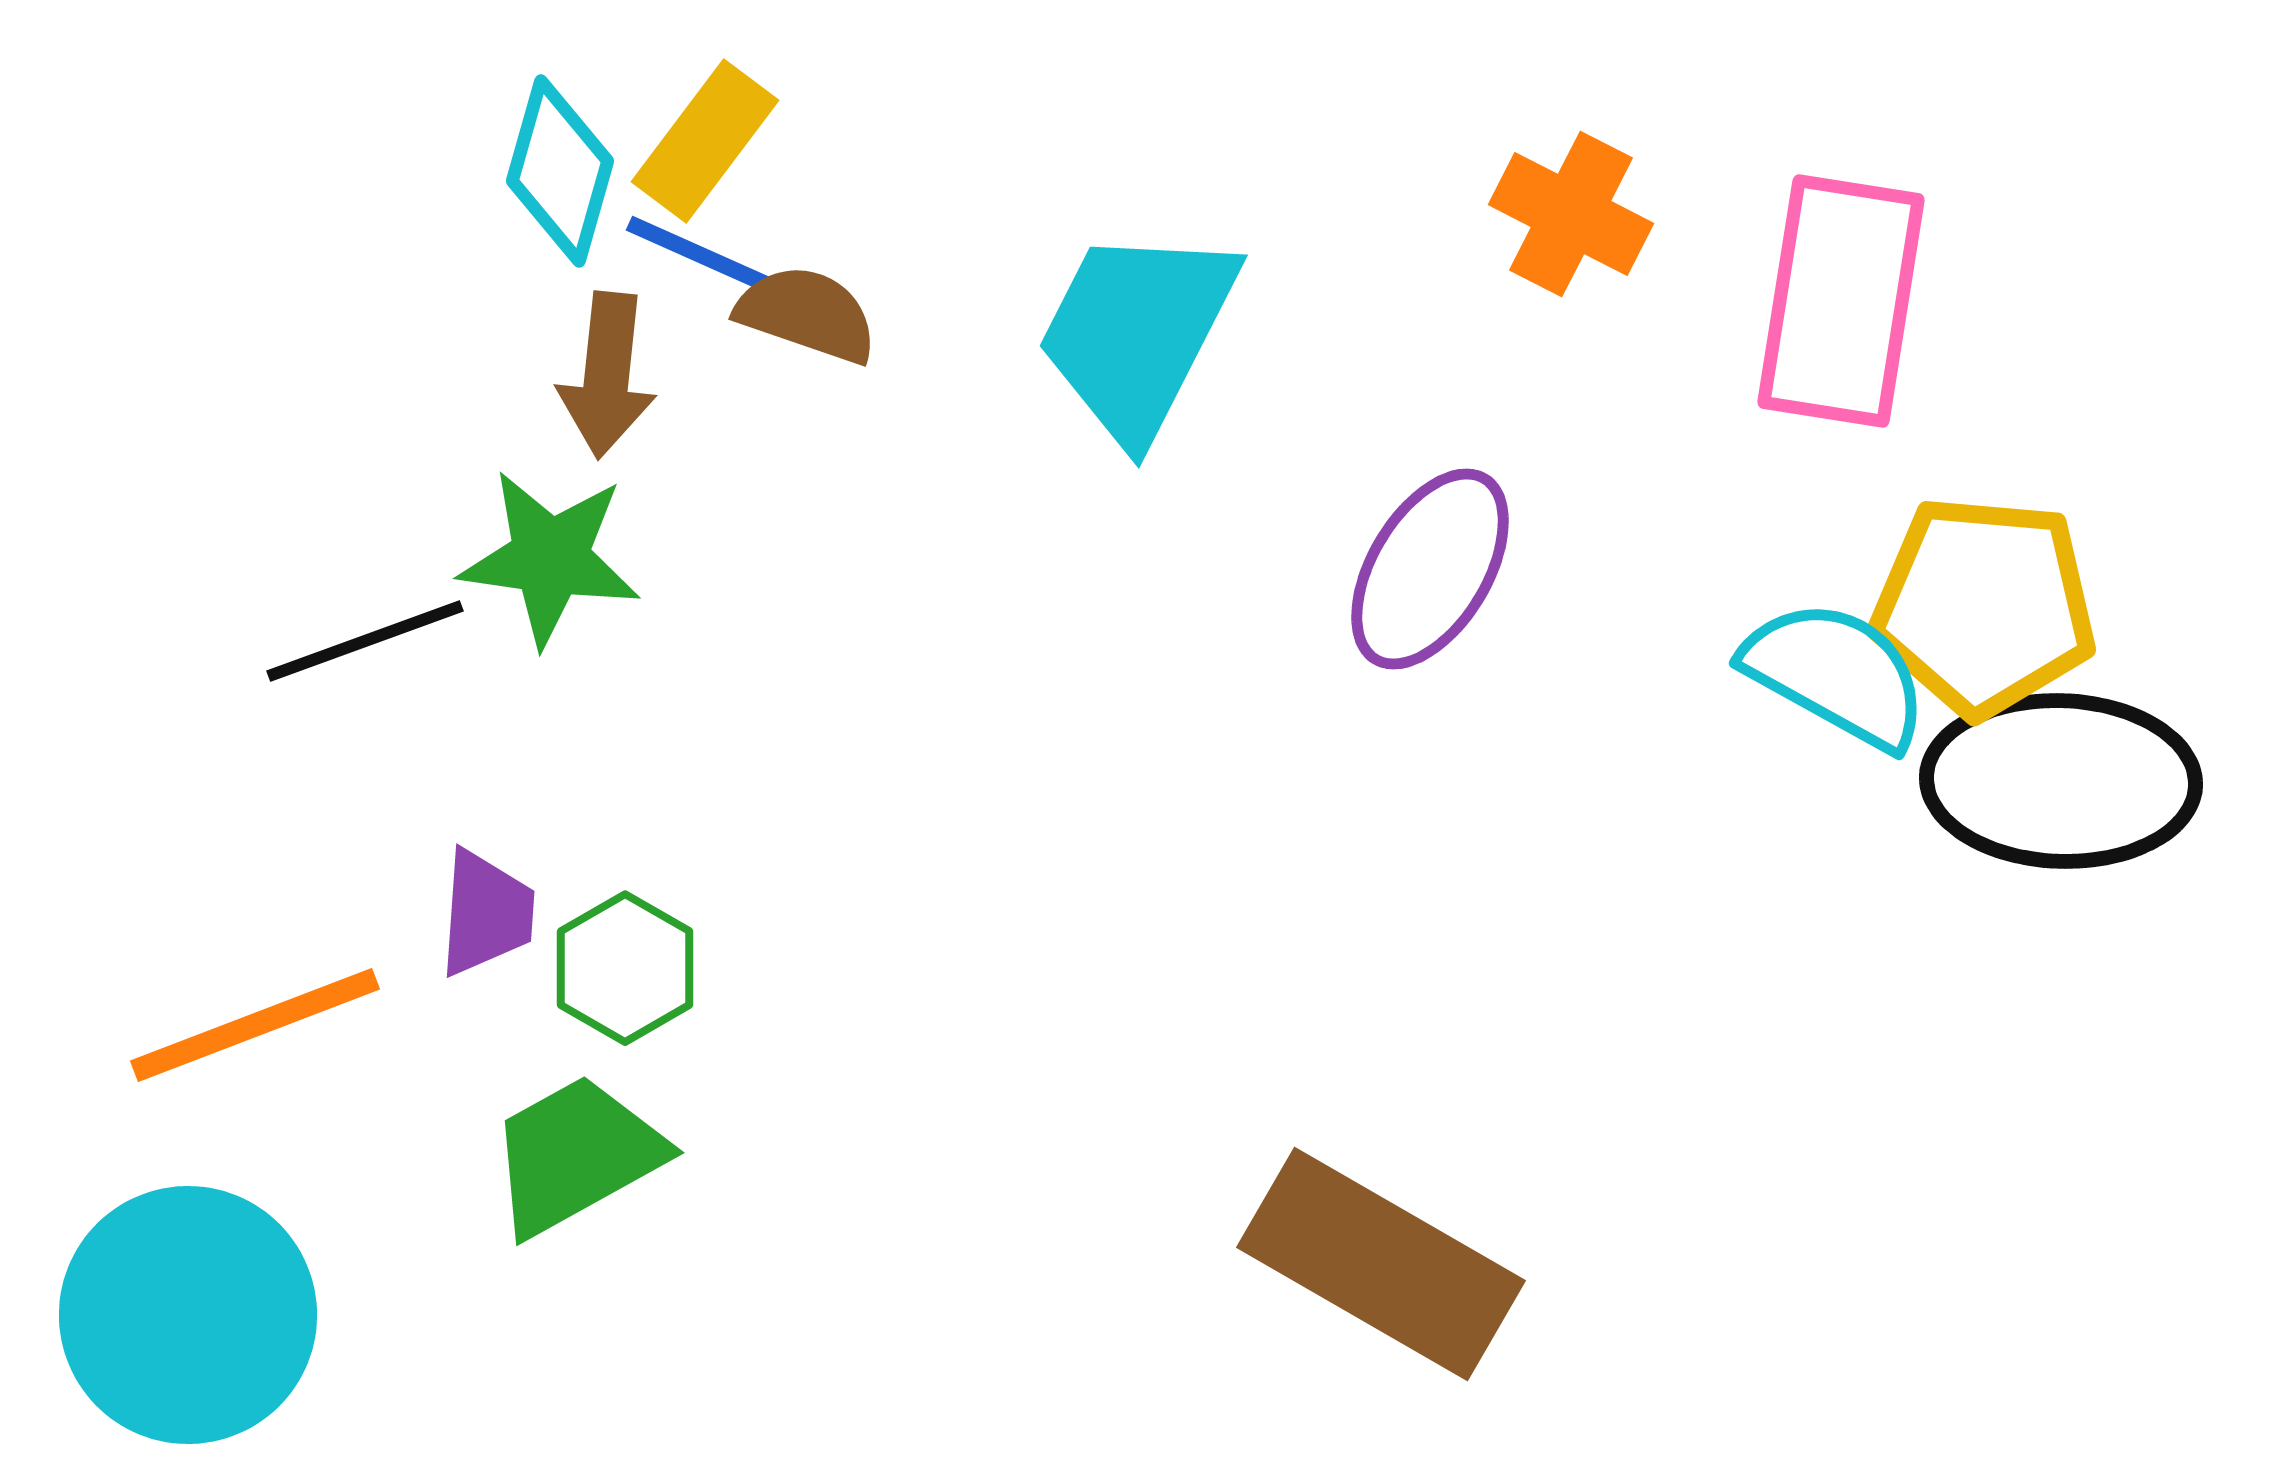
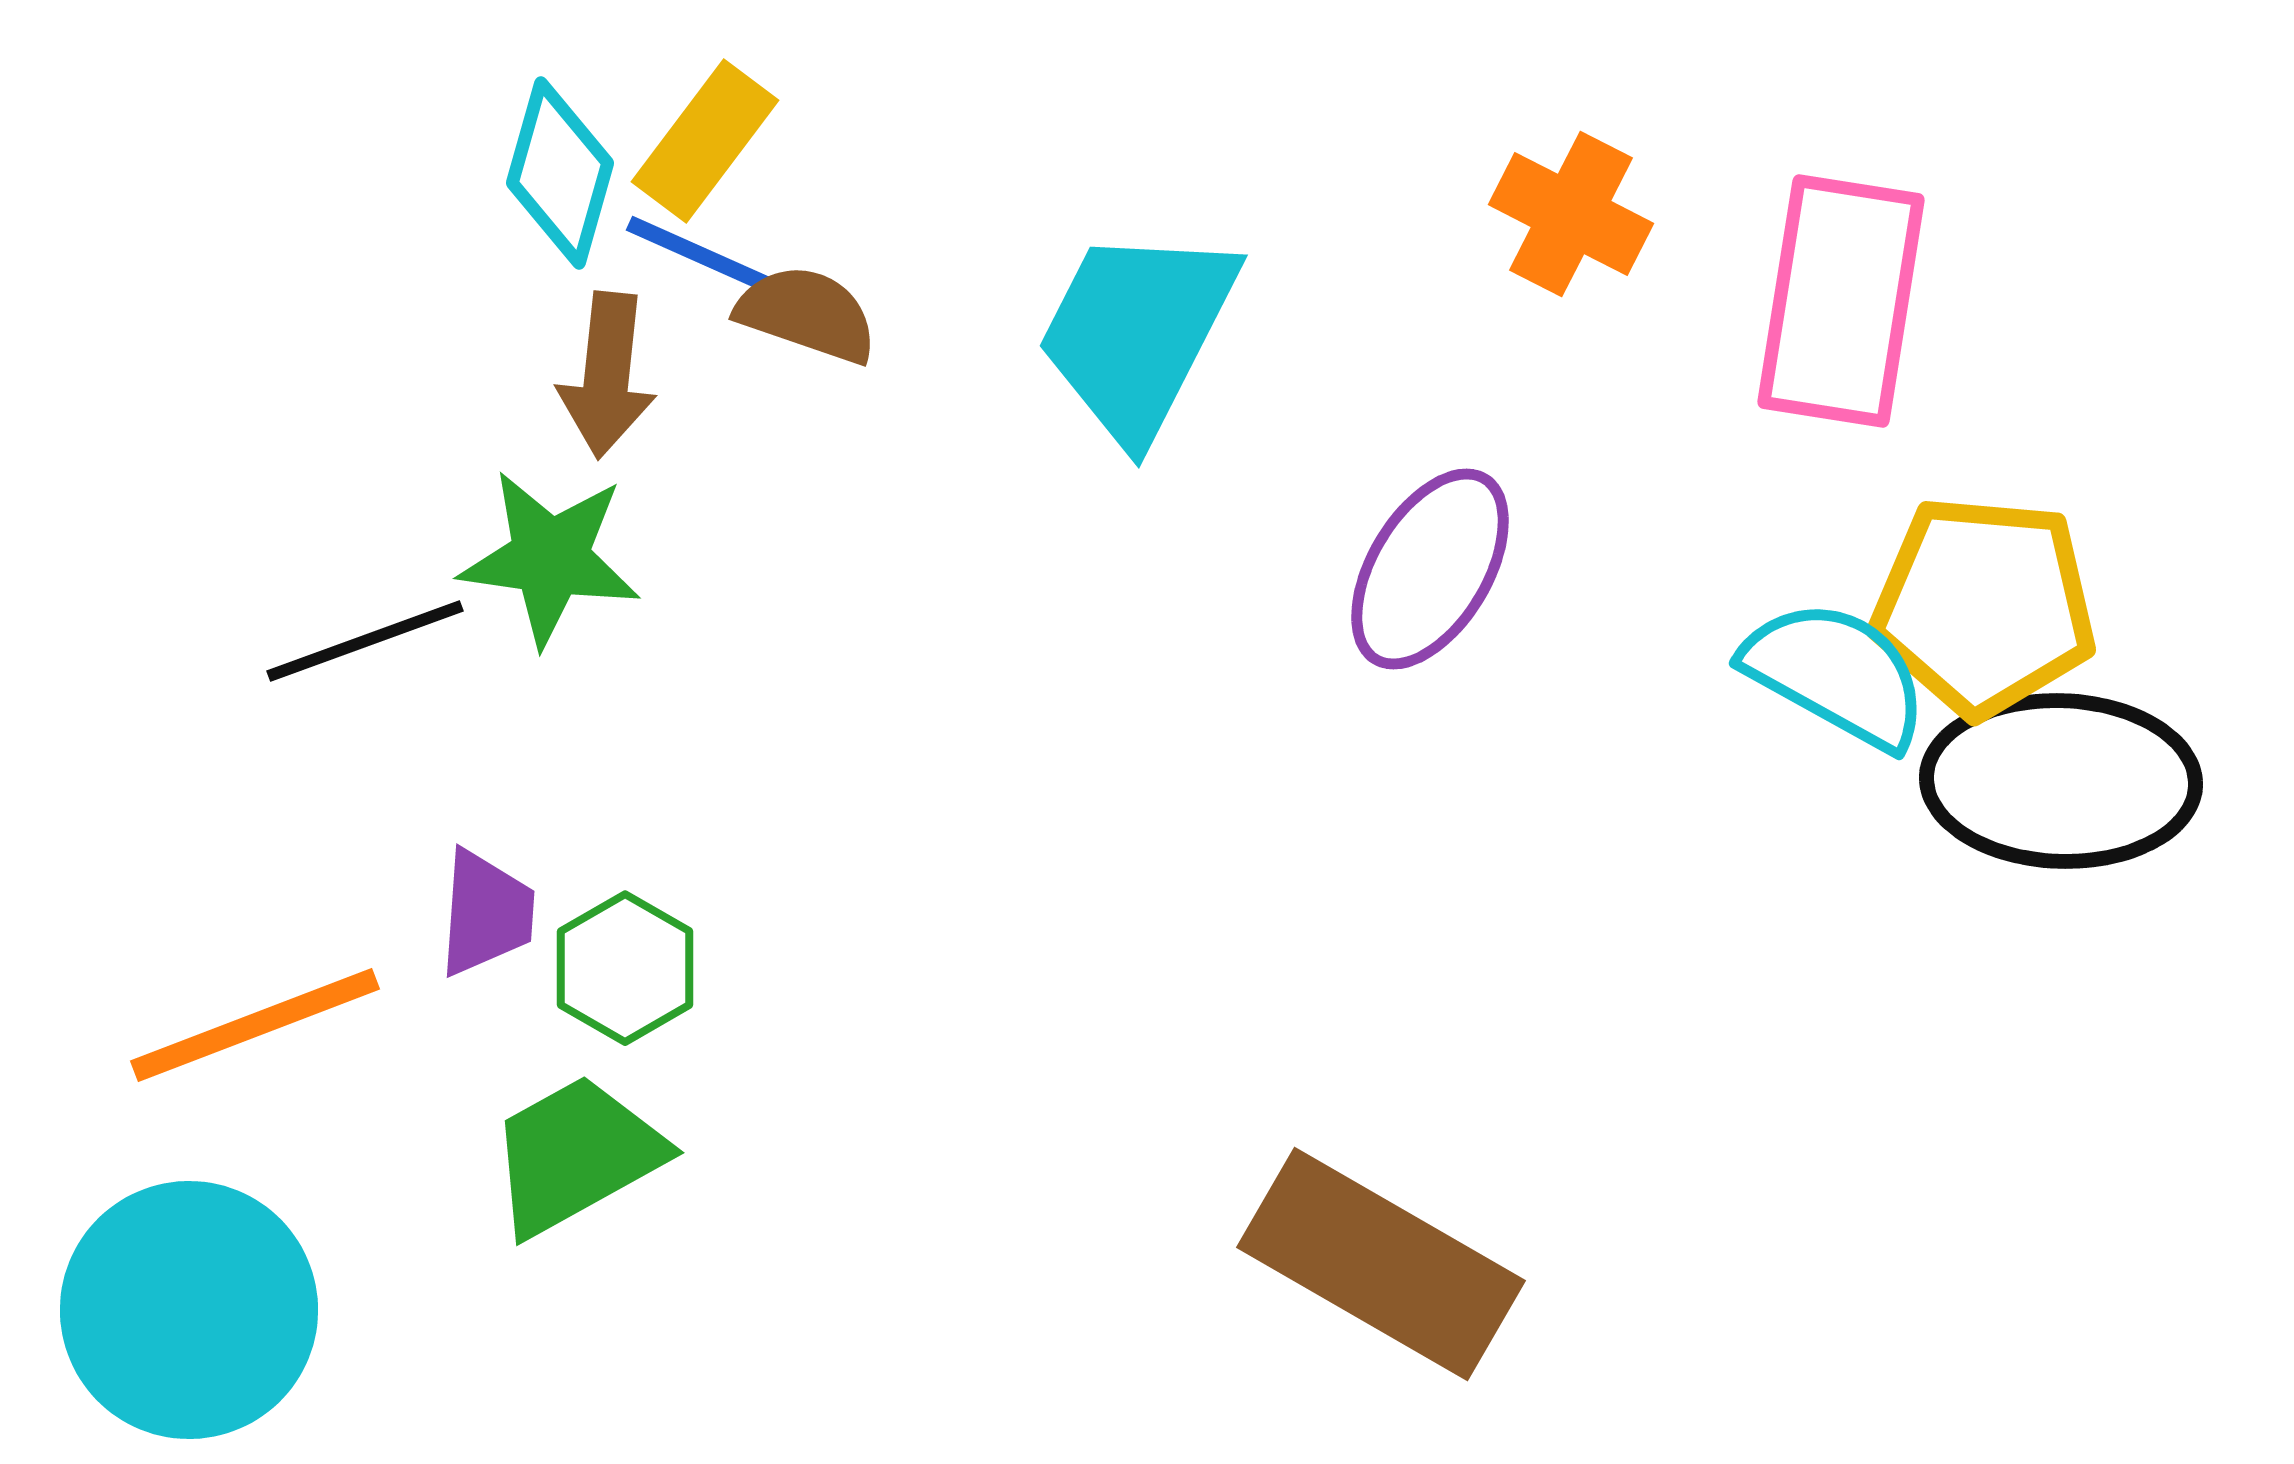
cyan diamond: moved 2 px down
cyan circle: moved 1 px right, 5 px up
